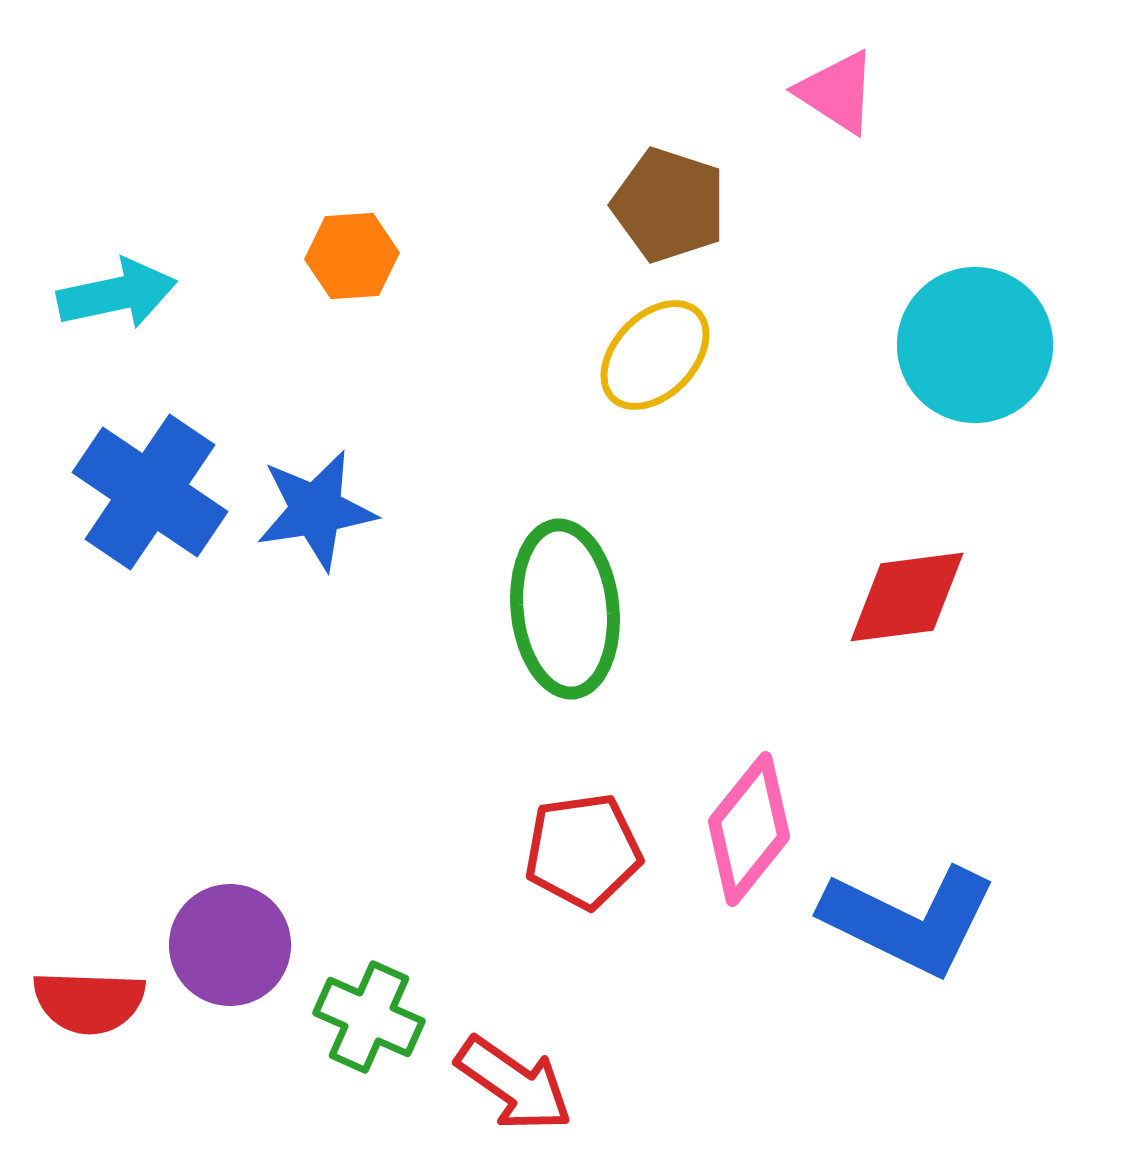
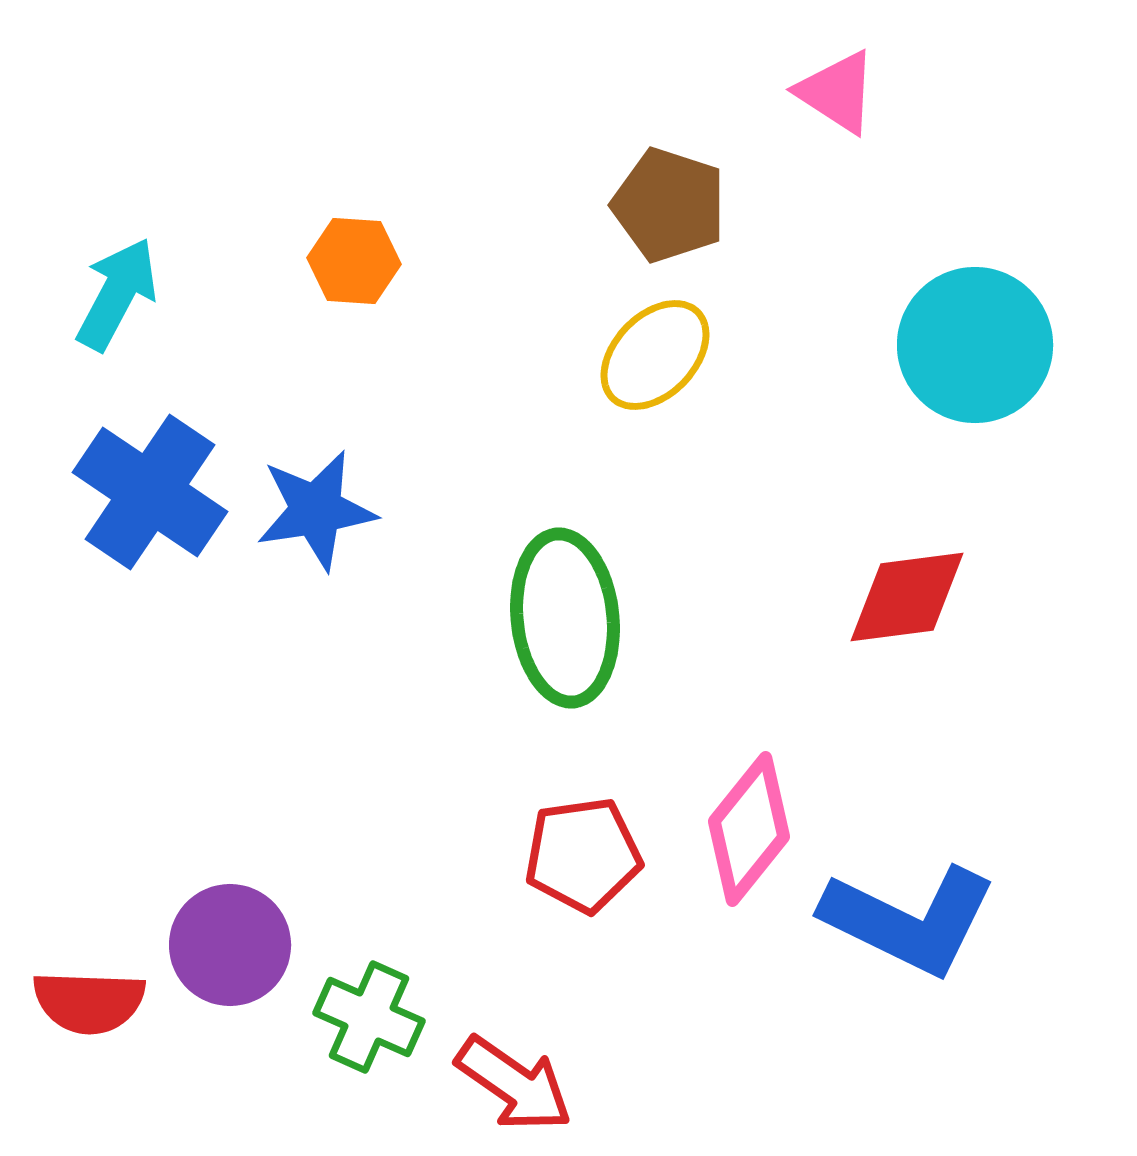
orange hexagon: moved 2 px right, 5 px down; rotated 8 degrees clockwise
cyan arrow: rotated 50 degrees counterclockwise
green ellipse: moved 9 px down
red pentagon: moved 4 px down
